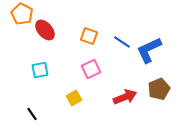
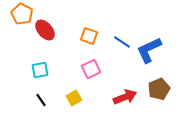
black line: moved 9 px right, 14 px up
